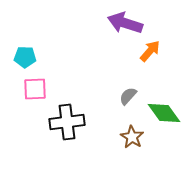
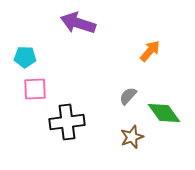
purple arrow: moved 47 px left
brown star: rotated 20 degrees clockwise
